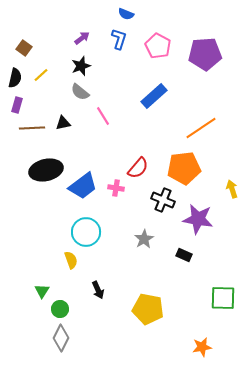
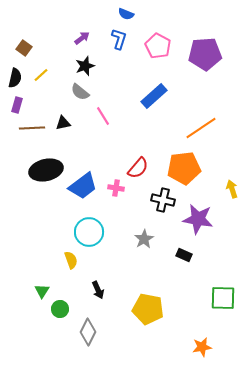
black star: moved 4 px right
black cross: rotated 10 degrees counterclockwise
cyan circle: moved 3 px right
gray diamond: moved 27 px right, 6 px up
